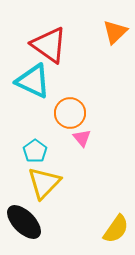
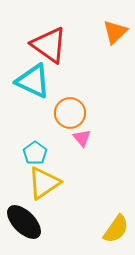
cyan pentagon: moved 2 px down
yellow triangle: rotated 12 degrees clockwise
